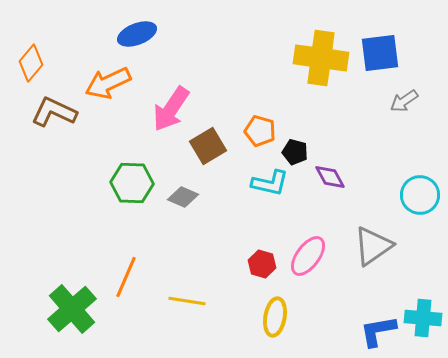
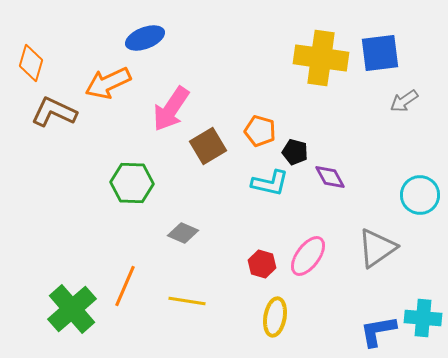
blue ellipse: moved 8 px right, 4 px down
orange diamond: rotated 24 degrees counterclockwise
gray diamond: moved 36 px down
gray triangle: moved 4 px right, 2 px down
orange line: moved 1 px left, 9 px down
